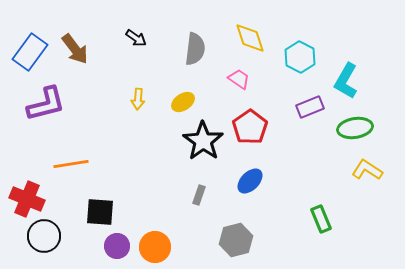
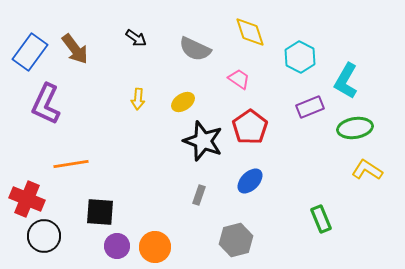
yellow diamond: moved 6 px up
gray semicircle: rotated 108 degrees clockwise
purple L-shape: rotated 129 degrees clockwise
black star: rotated 15 degrees counterclockwise
